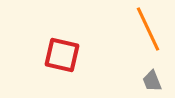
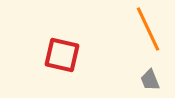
gray trapezoid: moved 2 px left, 1 px up
